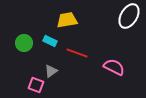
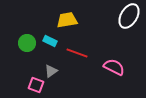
green circle: moved 3 px right
